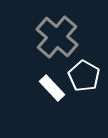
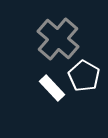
gray cross: moved 1 px right, 2 px down
